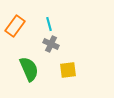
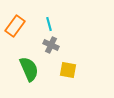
gray cross: moved 1 px down
yellow square: rotated 18 degrees clockwise
